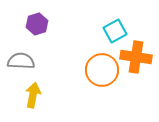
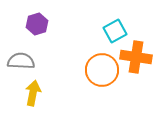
yellow arrow: moved 2 px up
